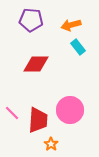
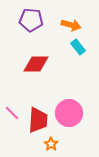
orange arrow: rotated 150 degrees counterclockwise
pink circle: moved 1 px left, 3 px down
